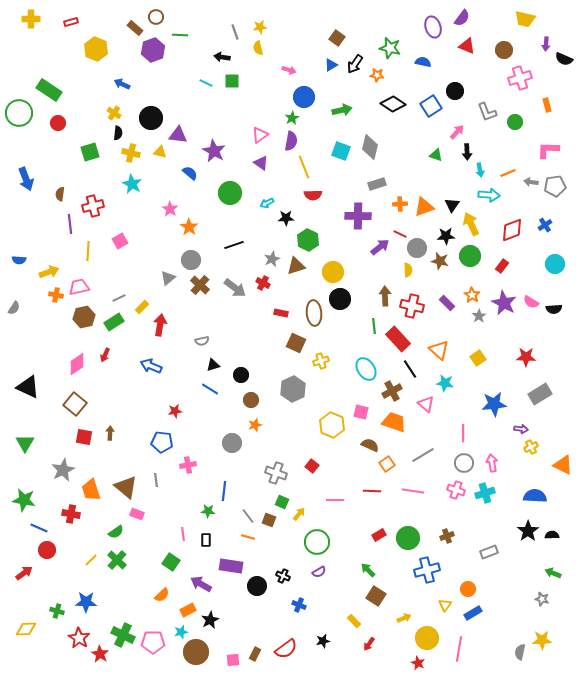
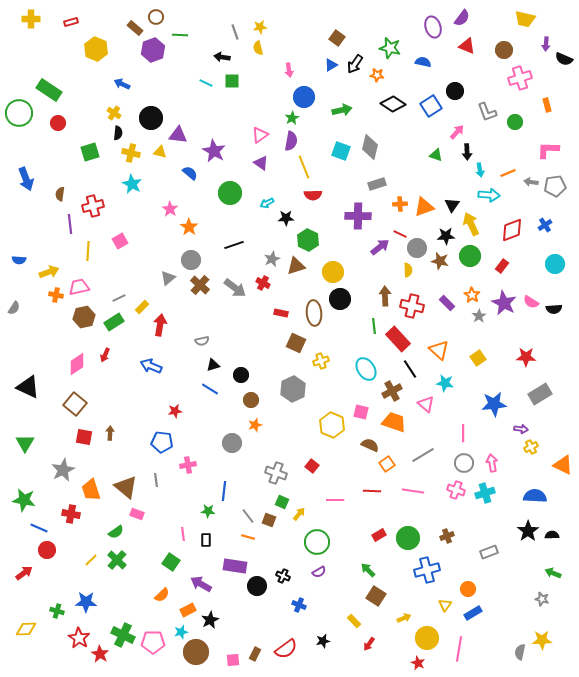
pink arrow at (289, 70): rotated 64 degrees clockwise
purple rectangle at (231, 566): moved 4 px right
